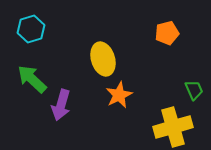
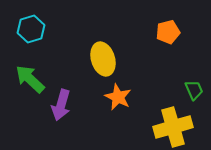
orange pentagon: moved 1 px right, 1 px up
green arrow: moved 2 px left
orange star: moved 1 px left, 2 px down; rotated 20 degrees counterclockwise
